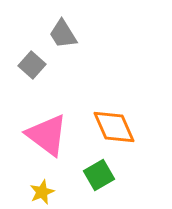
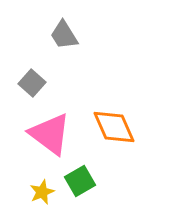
gray trapezoid: moved 1 px right, 1 px down
gray square: moved 18 px down
pink triangle: moved 3 px right, 1 px up
green square: moved 19 px left, 6 px down
